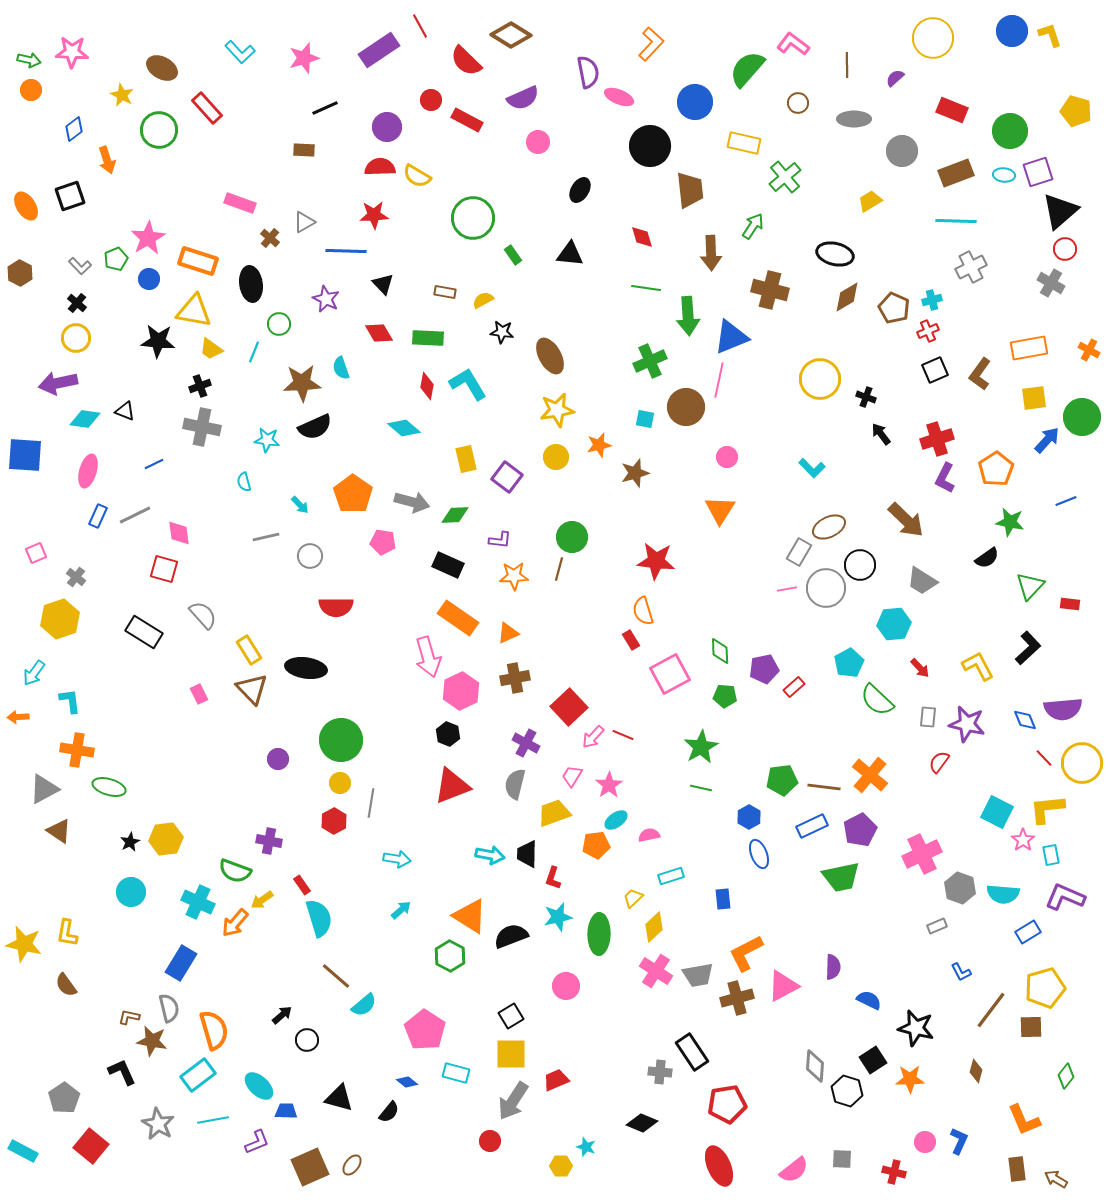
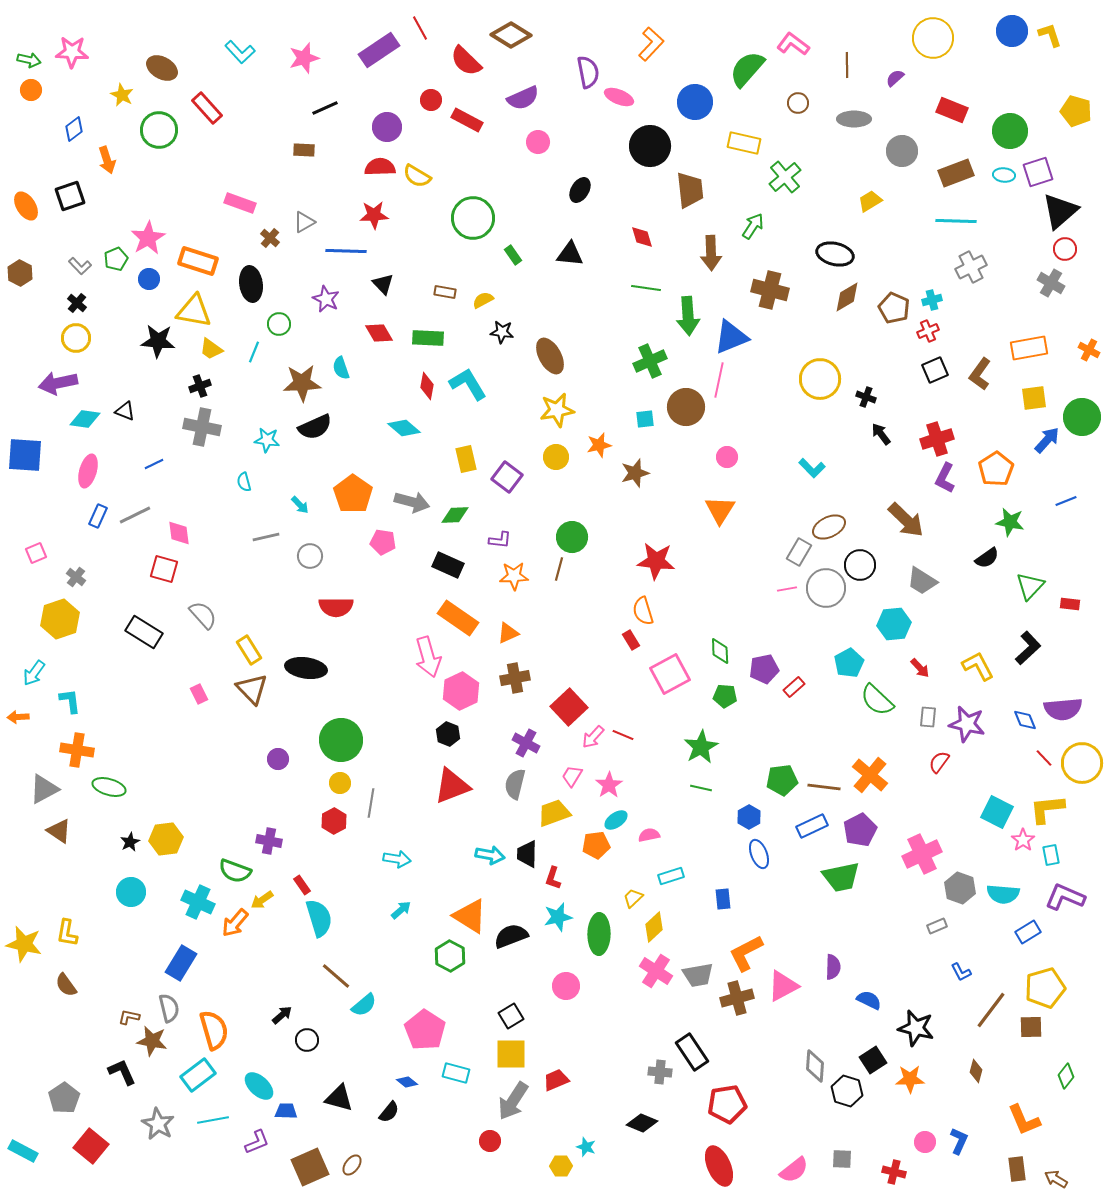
red line at (420, 26): moved 2 px down
cyan square at (645, 419): rotated 18 degrees counterclockwise
